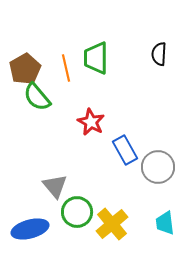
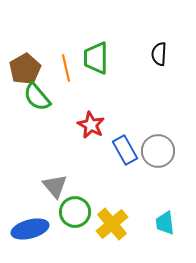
red star: moved 3 px down
gray circle: moved 16 px up
green circle: moved 2 px left
